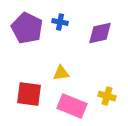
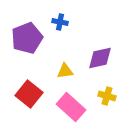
purple pentagon: moved 10 px down; rotated 24 degrees clockwise
purple diamond: moved 25 px down
yellow triangle: moved 4 px right, 2 px up
red square: rotated 32 degrees clockwise
pink rectangle: moved 1 px left, 1 px down; rotated 20 degrees clockwise
